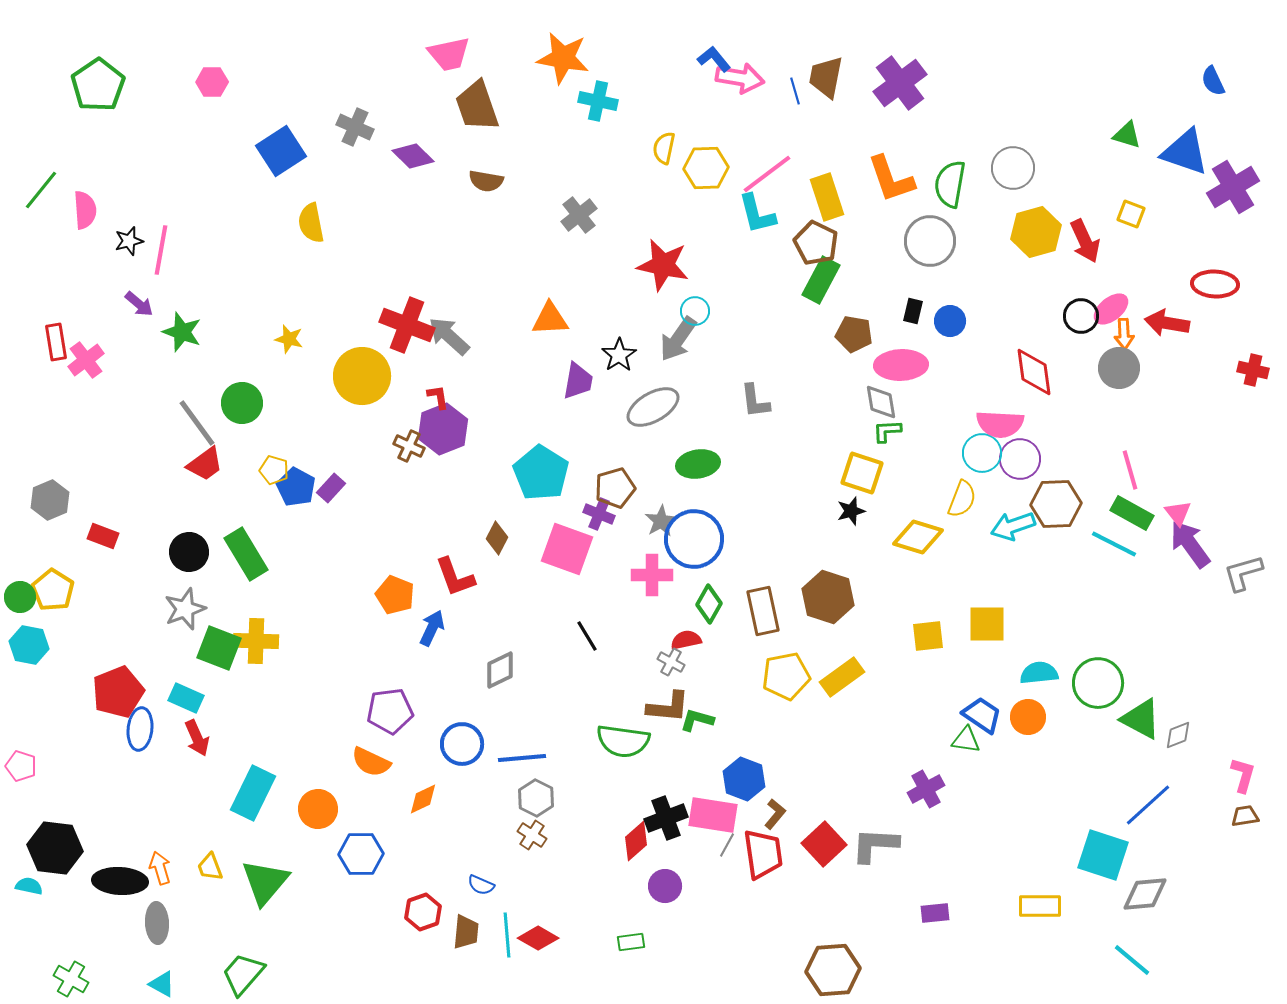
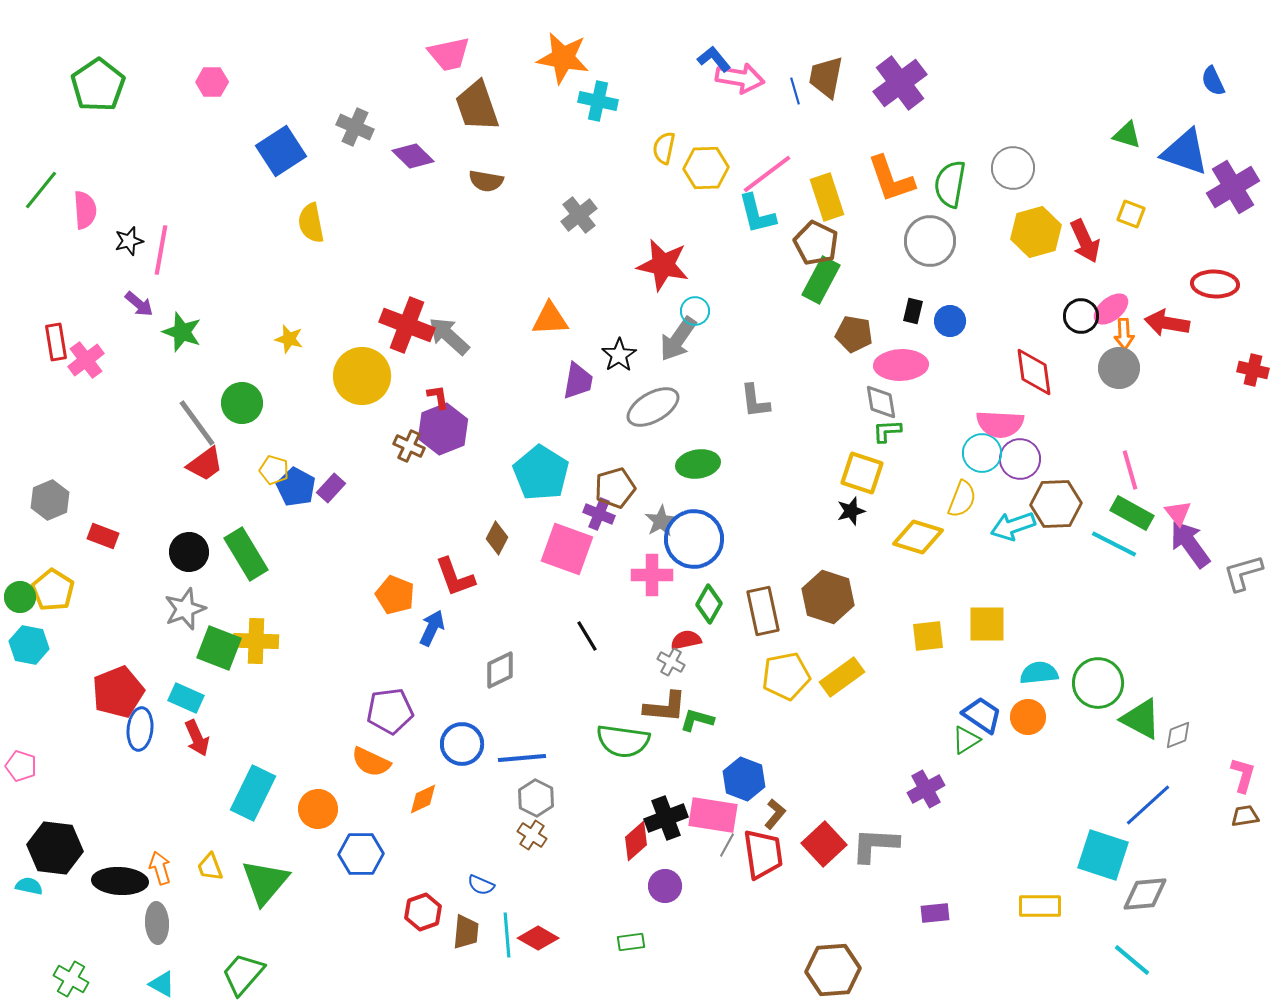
brown L-shape at (668, 707): moved 3 px left
green triangle at (966, 740): rotated 40 degrees counterclockwise
